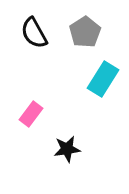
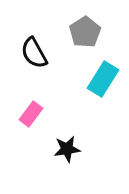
black semicircle: moved 20 px down
